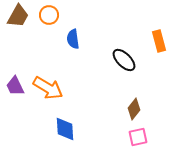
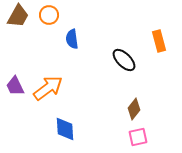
blue semicircle: moved 1 px left
orange arrow: rotated 68 degrees counterclockwise
